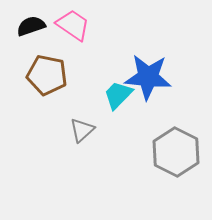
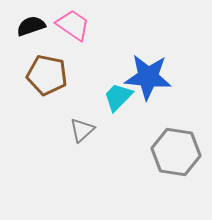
cyan trapezoid: moved 2 px down
gray hexagon: rotated 18 degrees counterclockwise
